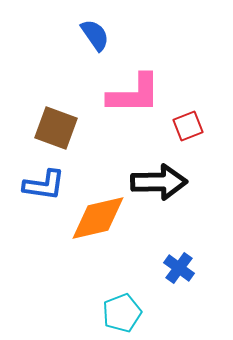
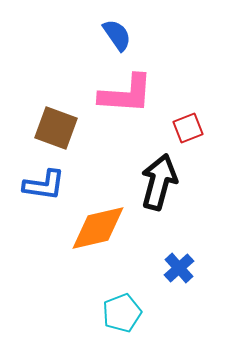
blue semicircle: moved 22 px right
pink L-shape: moved 8 px left; rotated 4 degrees clockwise
red square: moved 2 px down
black arrow: rotated 74 degrees counterclockwise
orange diamond: moved 10 px down
blue cross: rotated 12 degrees clockwise
